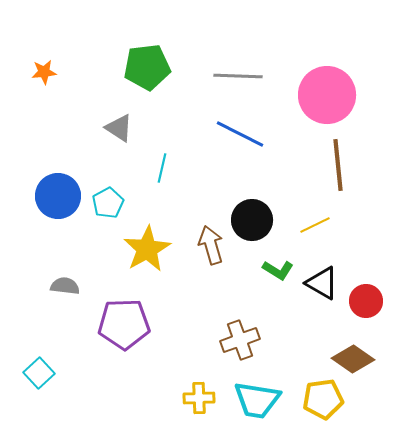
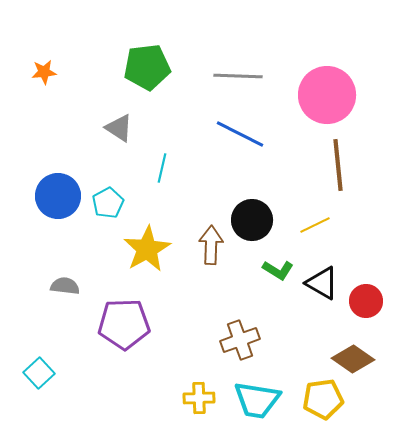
brown arrow: rotated 18 degrees clockwise
